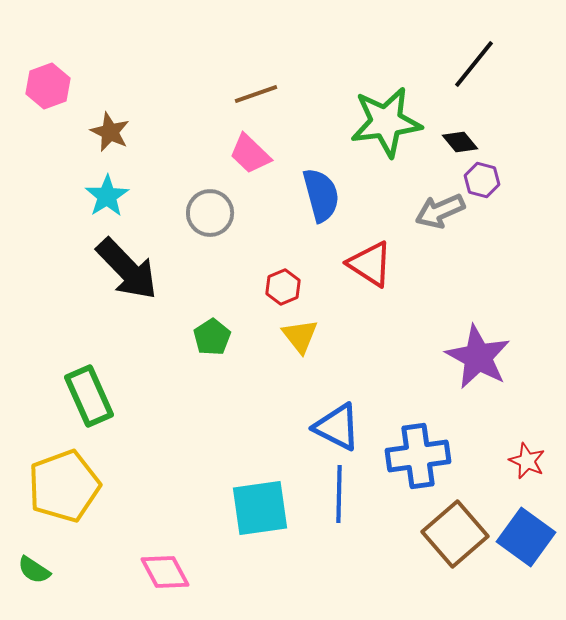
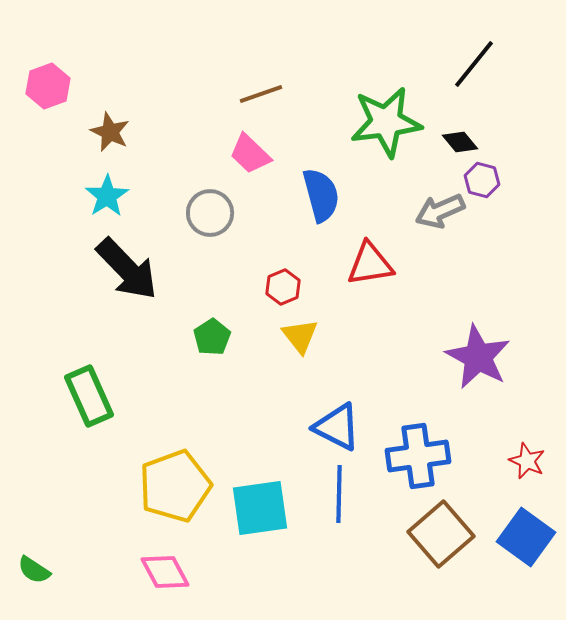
brown line: moved 5 px right
red triangle: rotated 42 degrees counterclockwise
yellow pentagon: moved 111 px right
brown square: moved 14 px left
